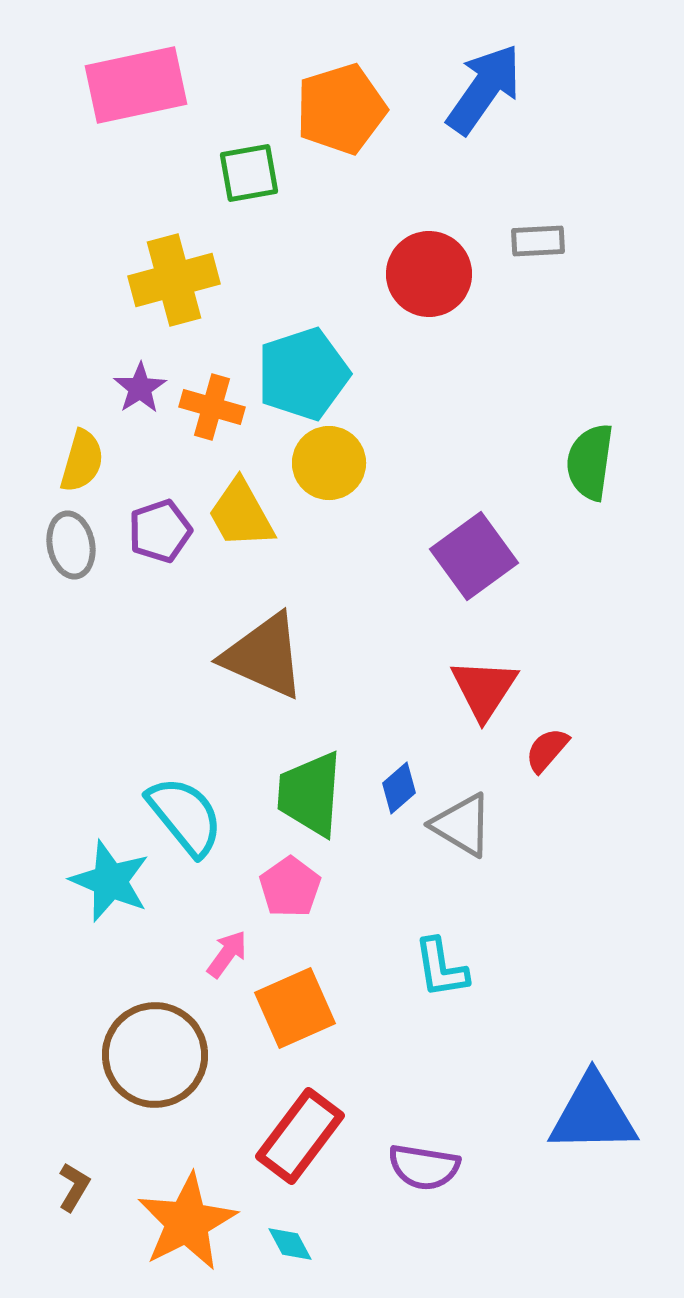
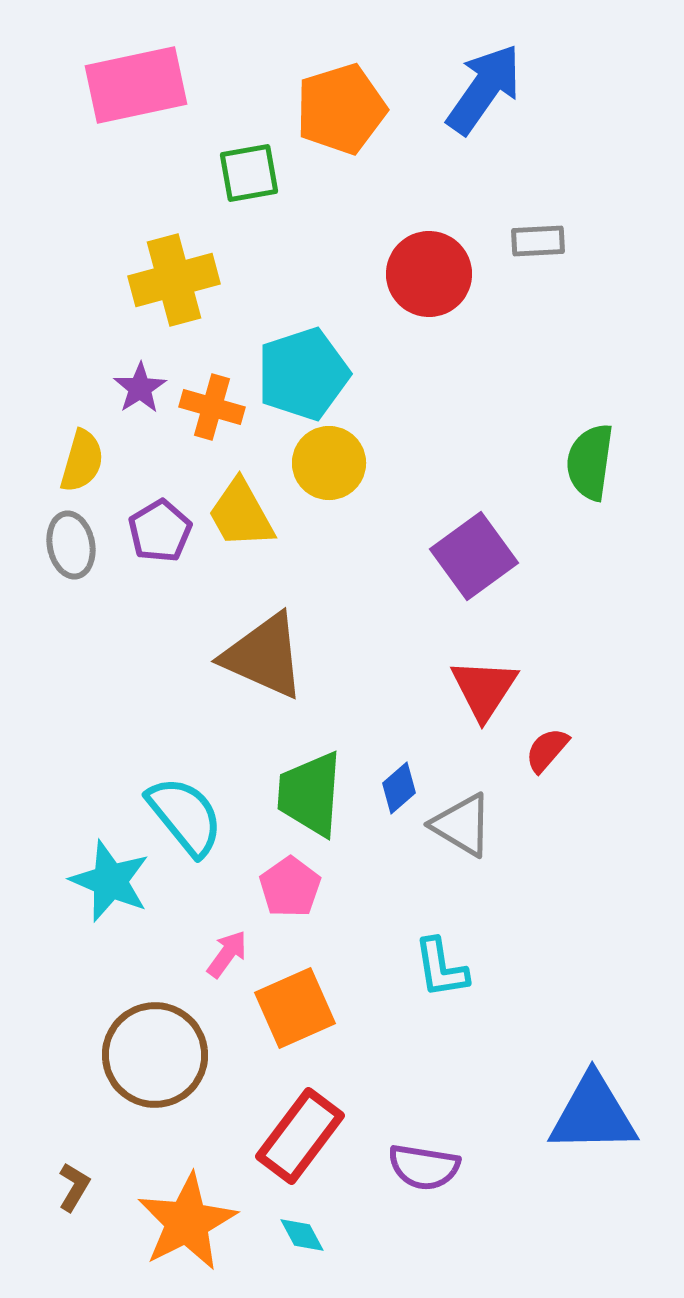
purple pentagon: rotated 12 degrees counterclockwise
cyan diamond: moved 12 px right, 9 px up
